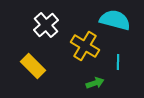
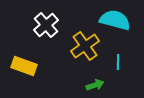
yellow cross: rotated 24 degrees clockwise
yellow rectangle: moved 9 px left; rotated 25 degrees counterclockwise
green arrow: moved 2 px down
